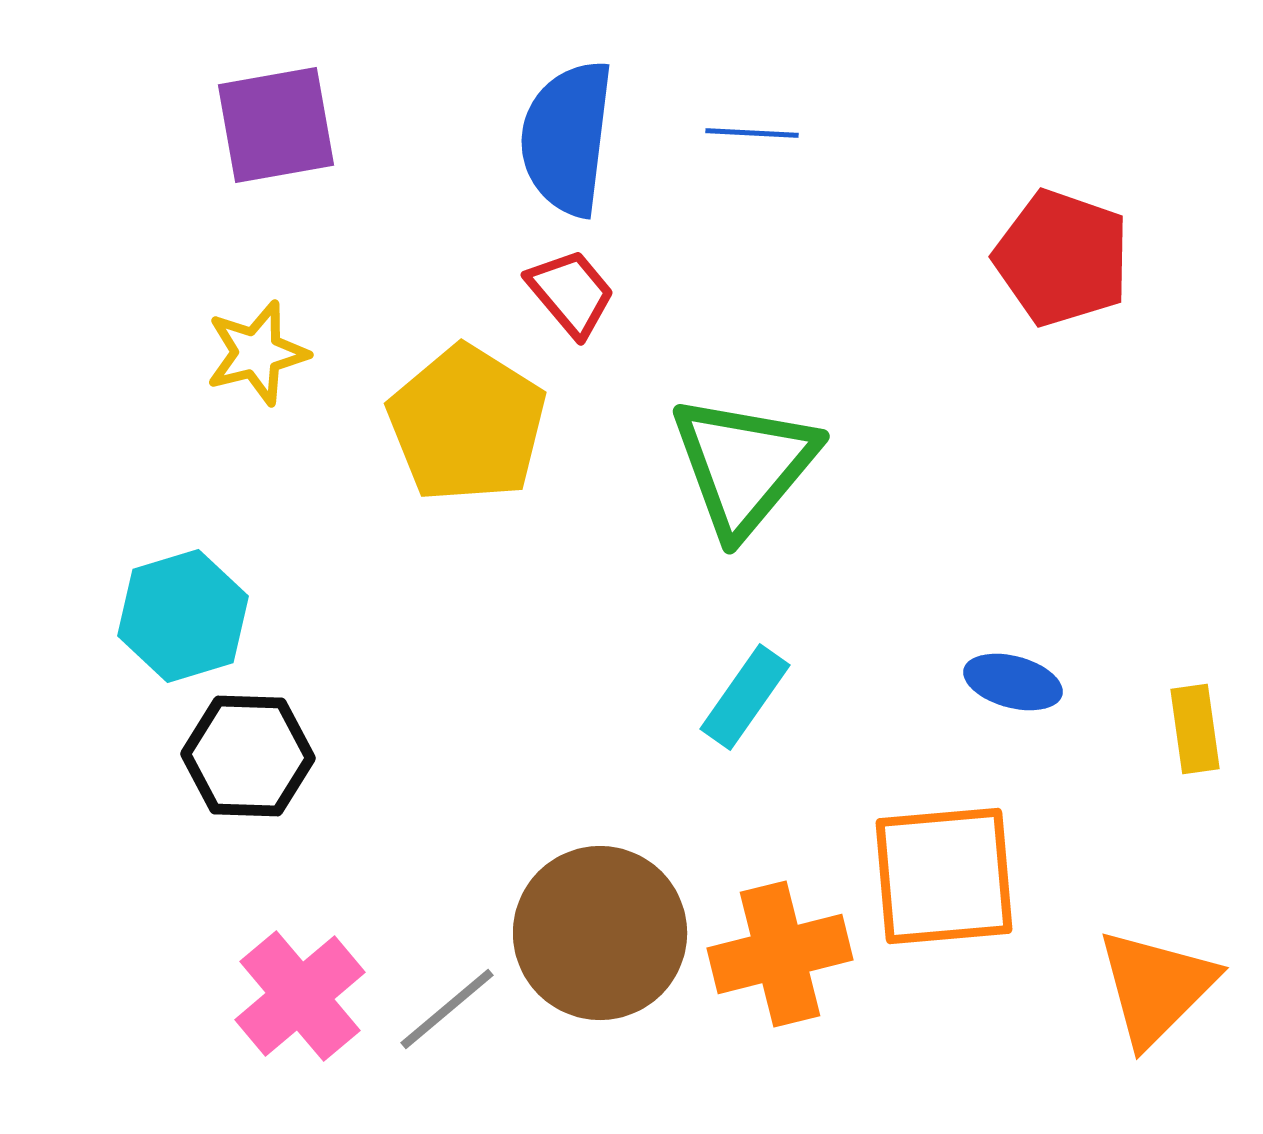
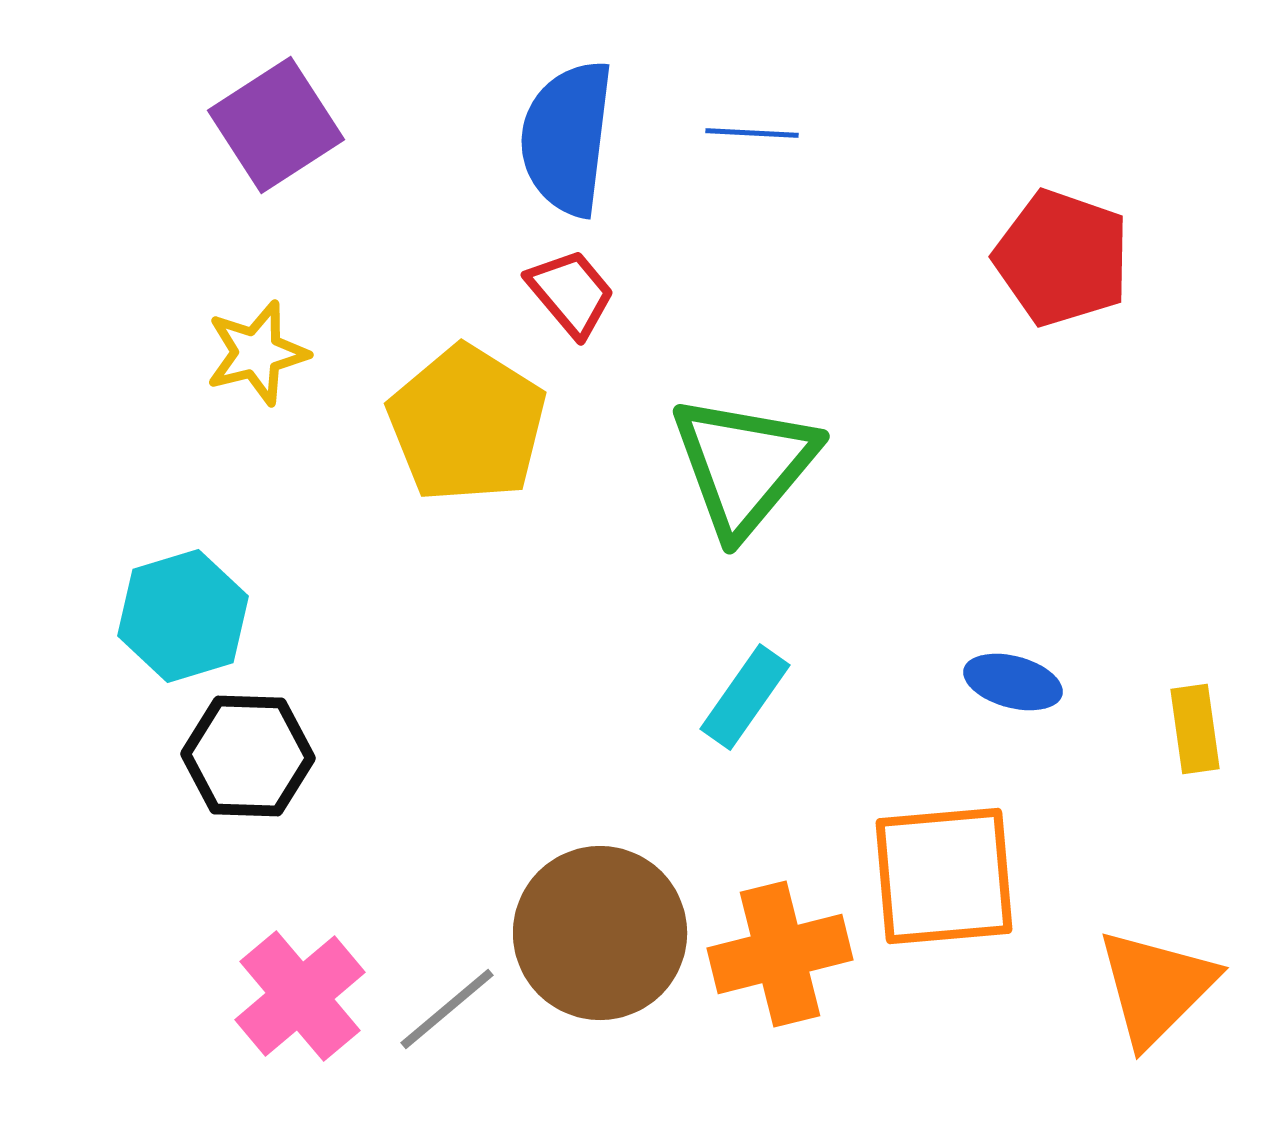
purple square: rotated 23 degrees counterclockwise
